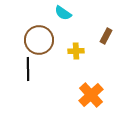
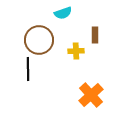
cyan semicircle: rotated 54 degrees counterclockwise
brown rectangle: moved 11 px left, 1 px up; rotated 28 degrees counterclockwise
